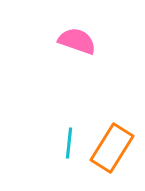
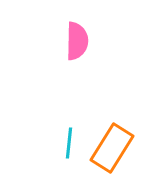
pink semicircle: rotated 72 degrees clockwise
